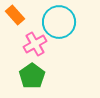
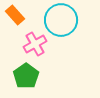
cyan circle: moved 2 px right, 2 px up
green pentagon: moved 6 px left
